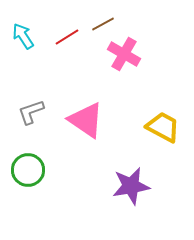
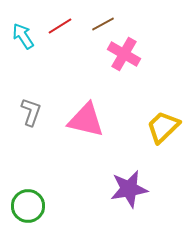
red line: moved 7 px left, 11 px up
gray L-shape: rotated 128 degrees clockwise
pink triangle: rotated 21 degrees counterclockwise
yellow trapezoid: rotated 72 degrees counterclockwise
green circle: moved 36 px down
purple star: moved 2 px left, 3 px down
